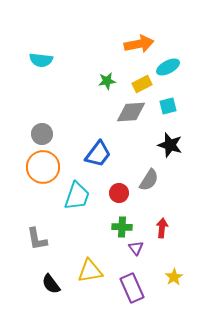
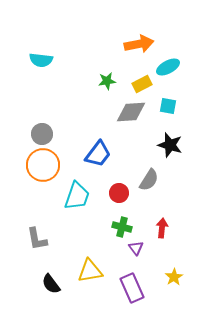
cyan square: rotated 24 degrees clockwise
orange circle: moved 2 px up
green cross: rotated 12 degrees clockwise
